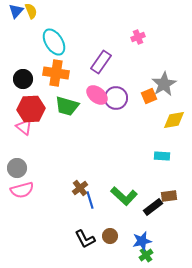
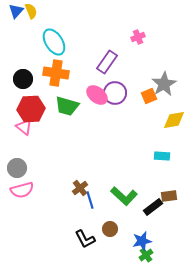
purple rectangle: moved 6 px right
purple circle: moved 1 px left, 5 px up
brown circle: moved 7 px up
